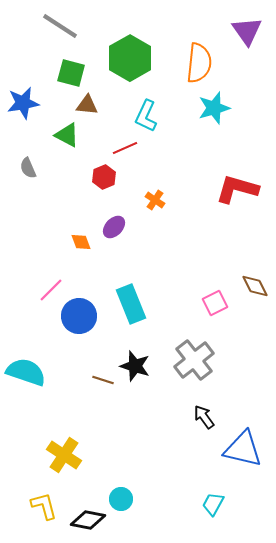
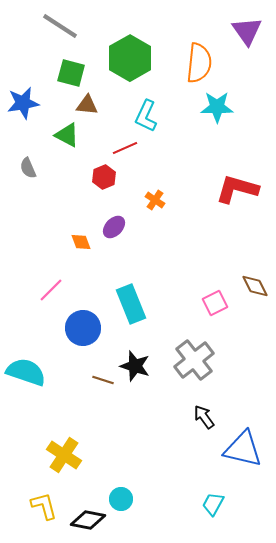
cyan star: moved 3 px right, 1 px up; rotated 16 degrees clockwise
blue circle: moved 4 px right, 12 px down
